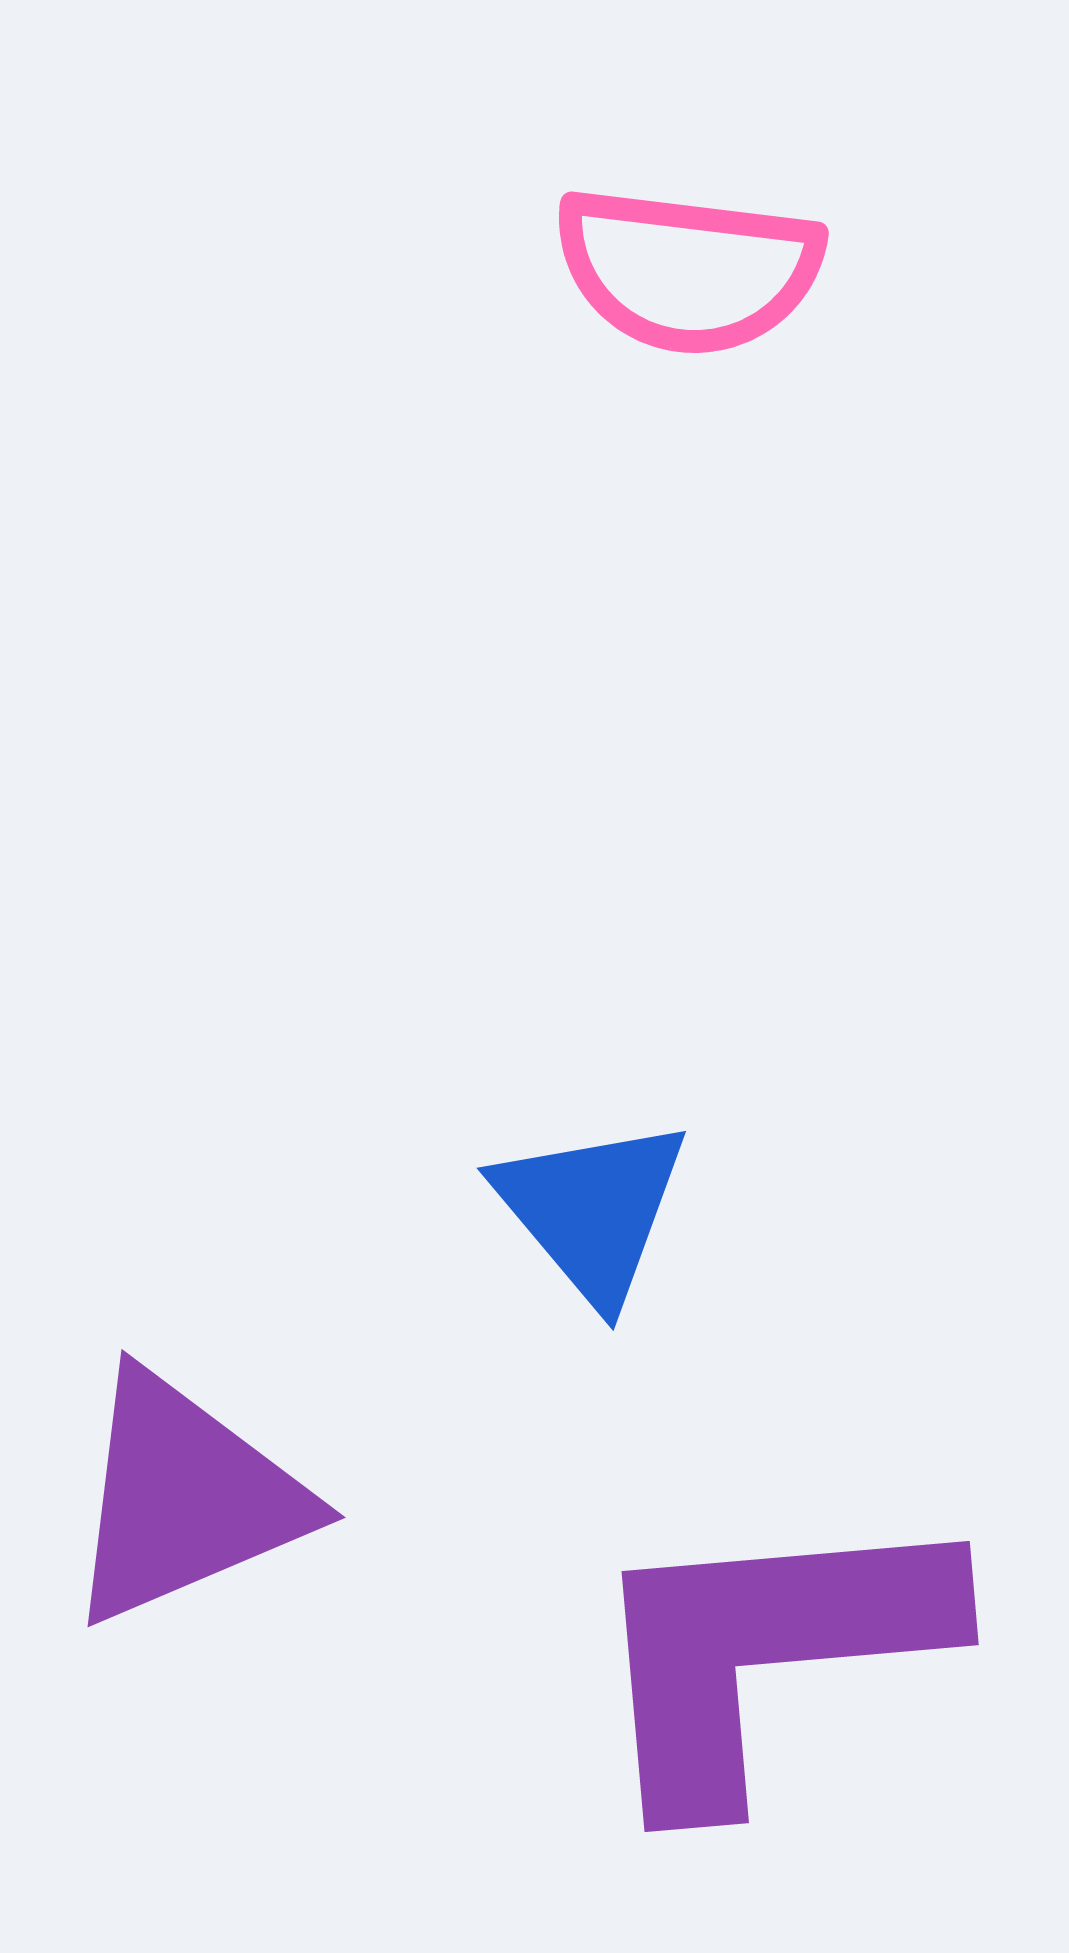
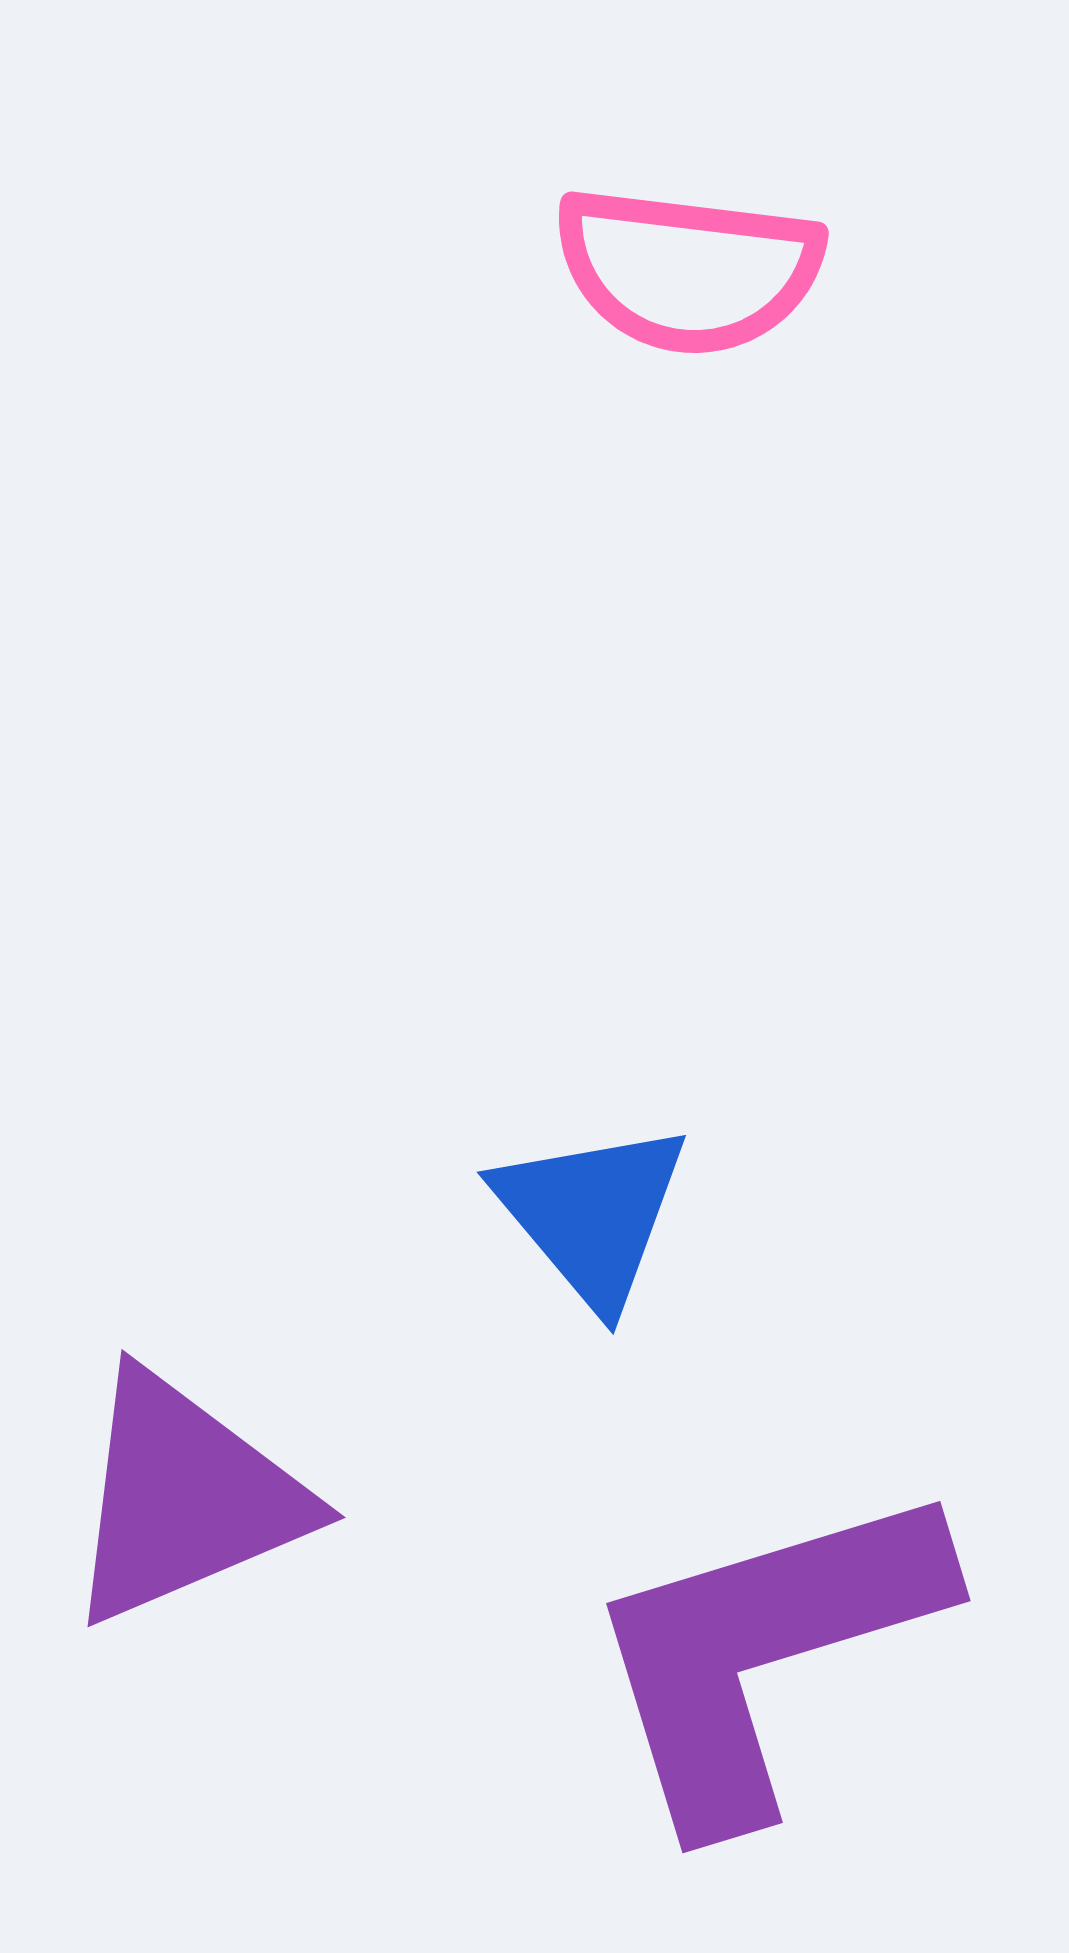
blue triangle: moved 4 px down
purple L-shape: moved 2 px left; rotated 12 degrees counterclockwise
